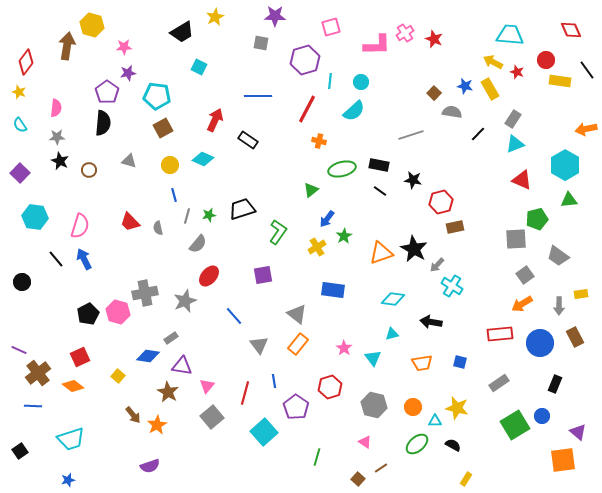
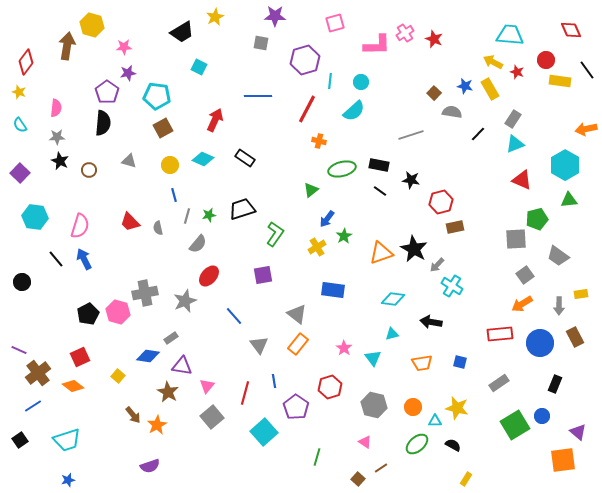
pink square at (331, 27): moved 4 px right, 4 px up
black rectangle at (248, 140): moved 3 px left, 18 px down
black star at (413, 180): moved 2 px left
green L-shape at (278, 232): moved 3 px left, 2 px down
blue line at (33, 406): rotated 36 degrees counterclockwise
cyan trapezoid at (71, 439): moved 4 px left, 1 px down
black square at (20, 451): moved 11 px up
